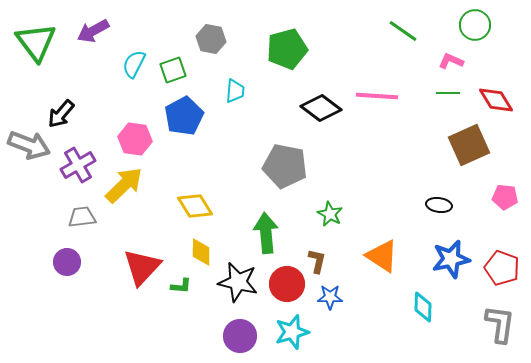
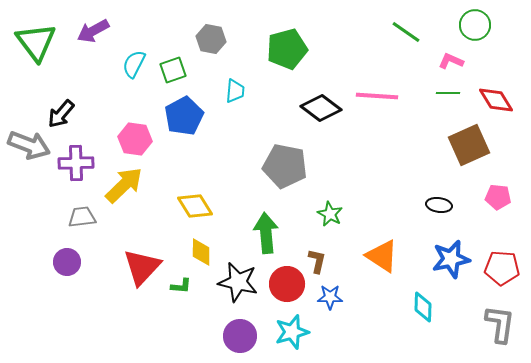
green line at (403, 31): moved 3 px right, 1 px down
purple cross at (78, 165): moved 2 px left, 2 px up; rotated 28 degrees clockwise
pink pentagon at (505, 197): moved 7 px left
red pentagon at (502, 268): rotated 16 degrees counterclockwise
